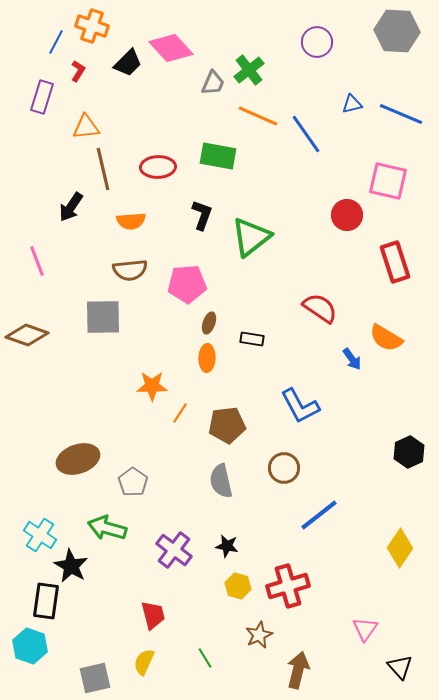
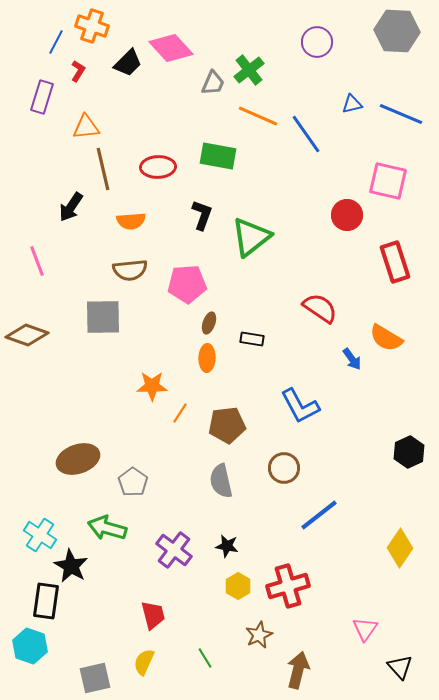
yellow hexagon at (238, 586): rotated 15 degrees clockwise
